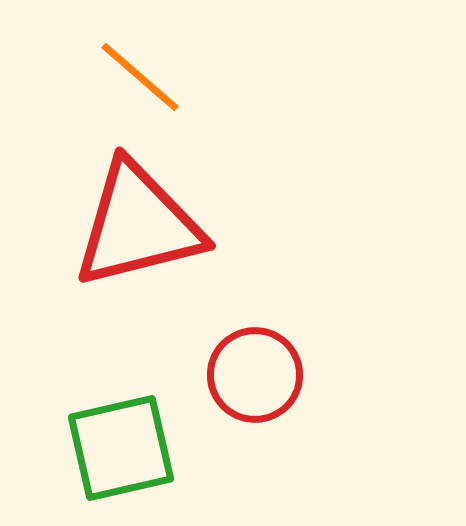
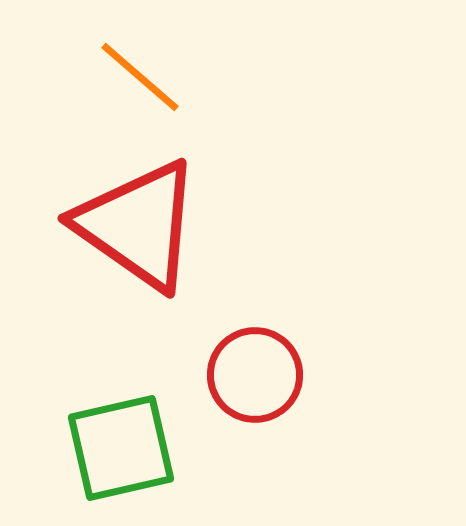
red triangle: rotated 49 degrees clockwise
